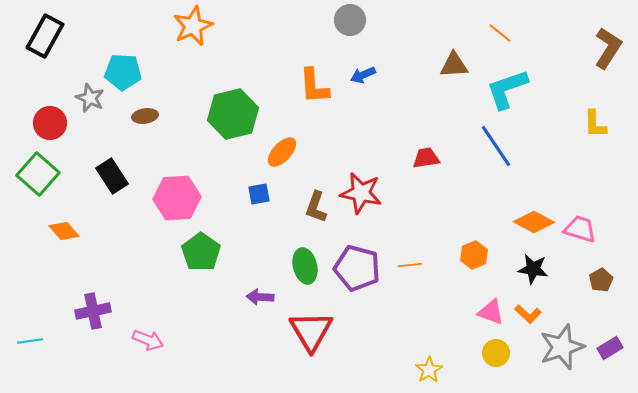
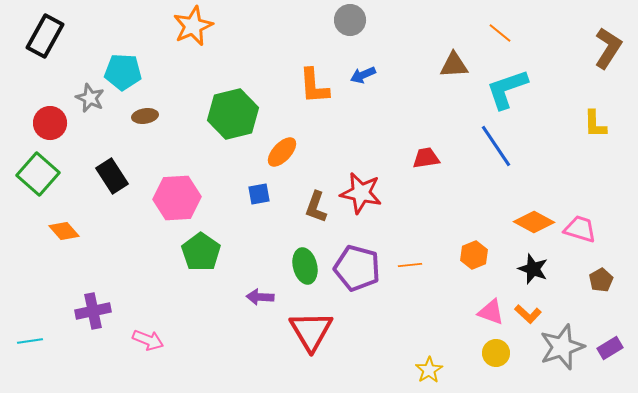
black star at (533, 269): rotated 12 degrees clockwise
